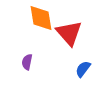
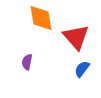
red triangle: moved 7 px right, 4 px down
blue semicircle: moved 1 px left
